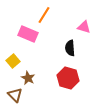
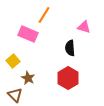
red hexagon: rotated 15 degrees clockwise
